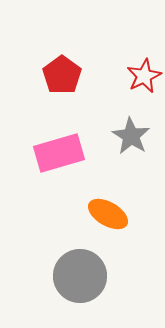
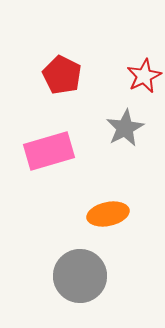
red pentagon: rotated 9 degrees counterclockwise
gray star: moved 6 px left, 8 px up; rotated 12 degrees clockwise
pink rectangle: moved 10 px left, 2 px up
orange ellipse: rotated 42 degrees counterclockwise
